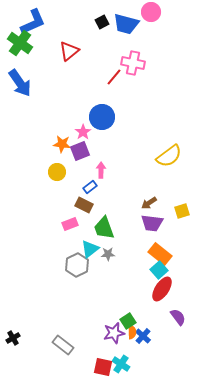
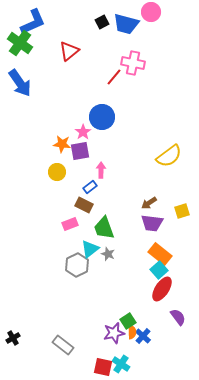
purple square: rotated 12 degrees clockwise
gray star: rotated 24 degrees clockwise
